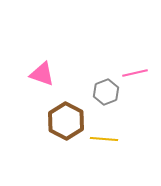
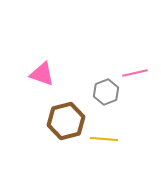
brown hexagon: rotated 18 degrees clockwise
